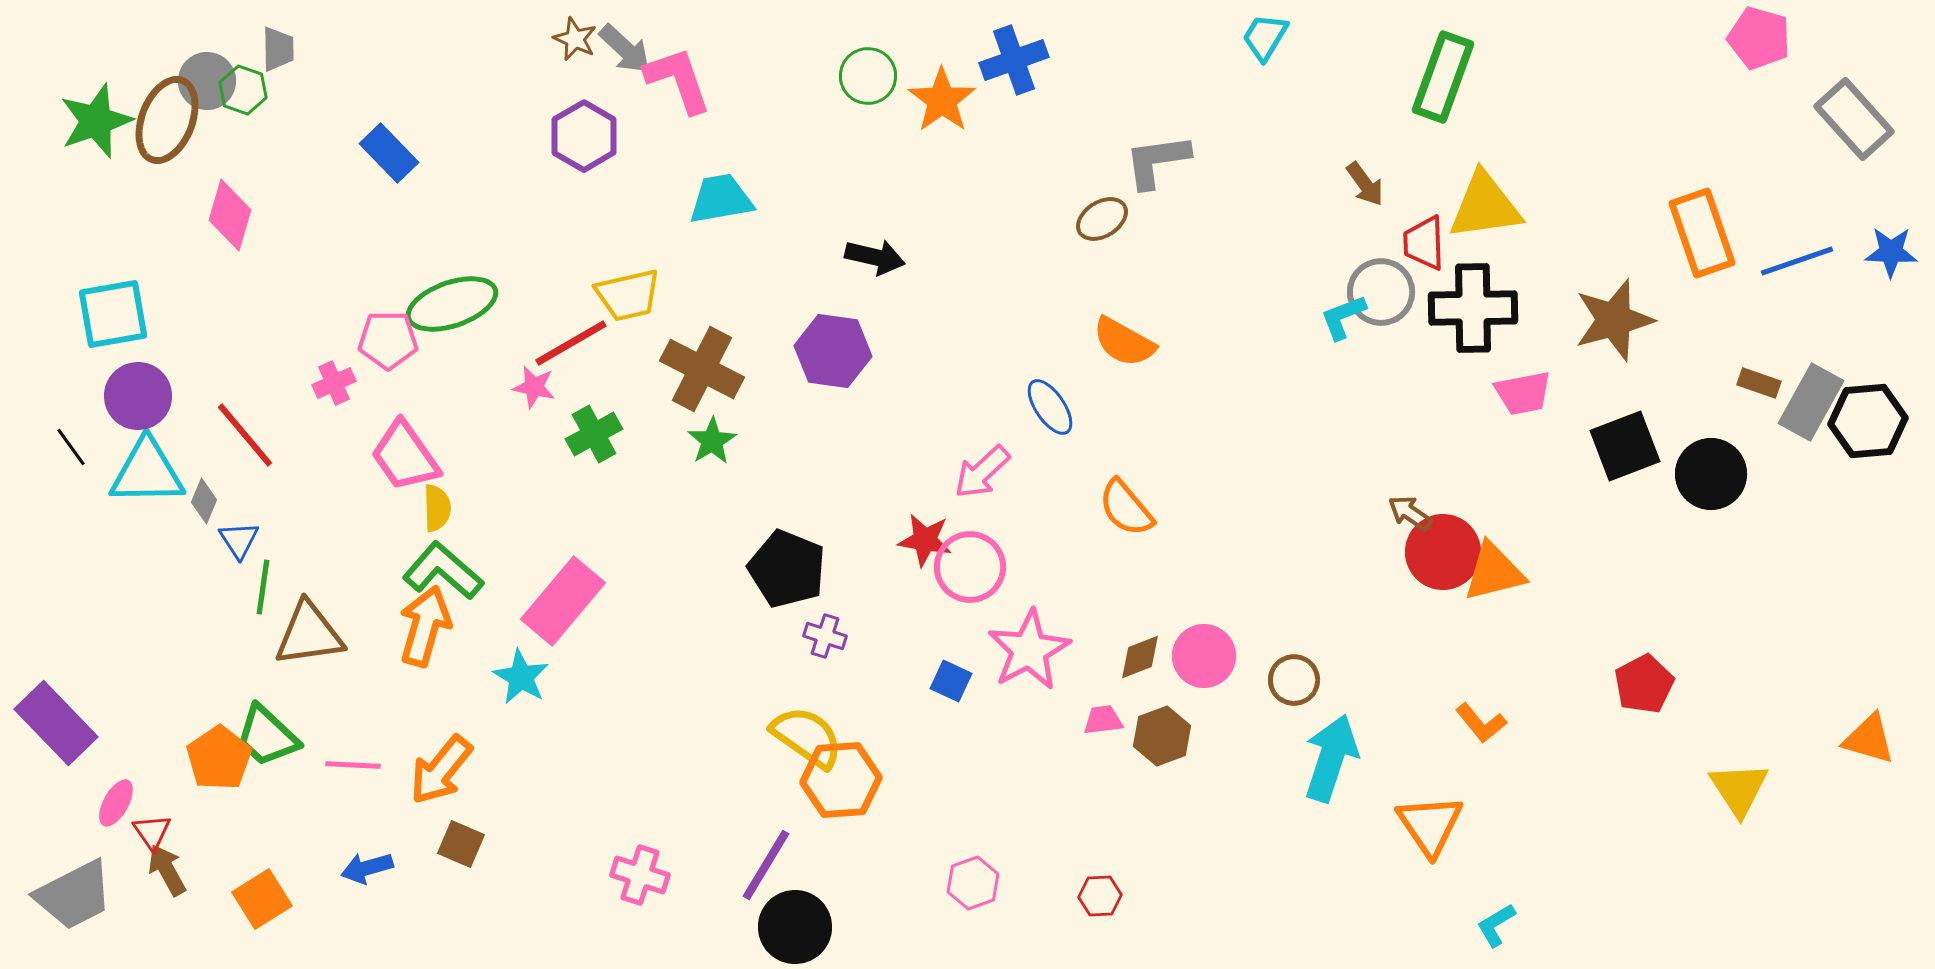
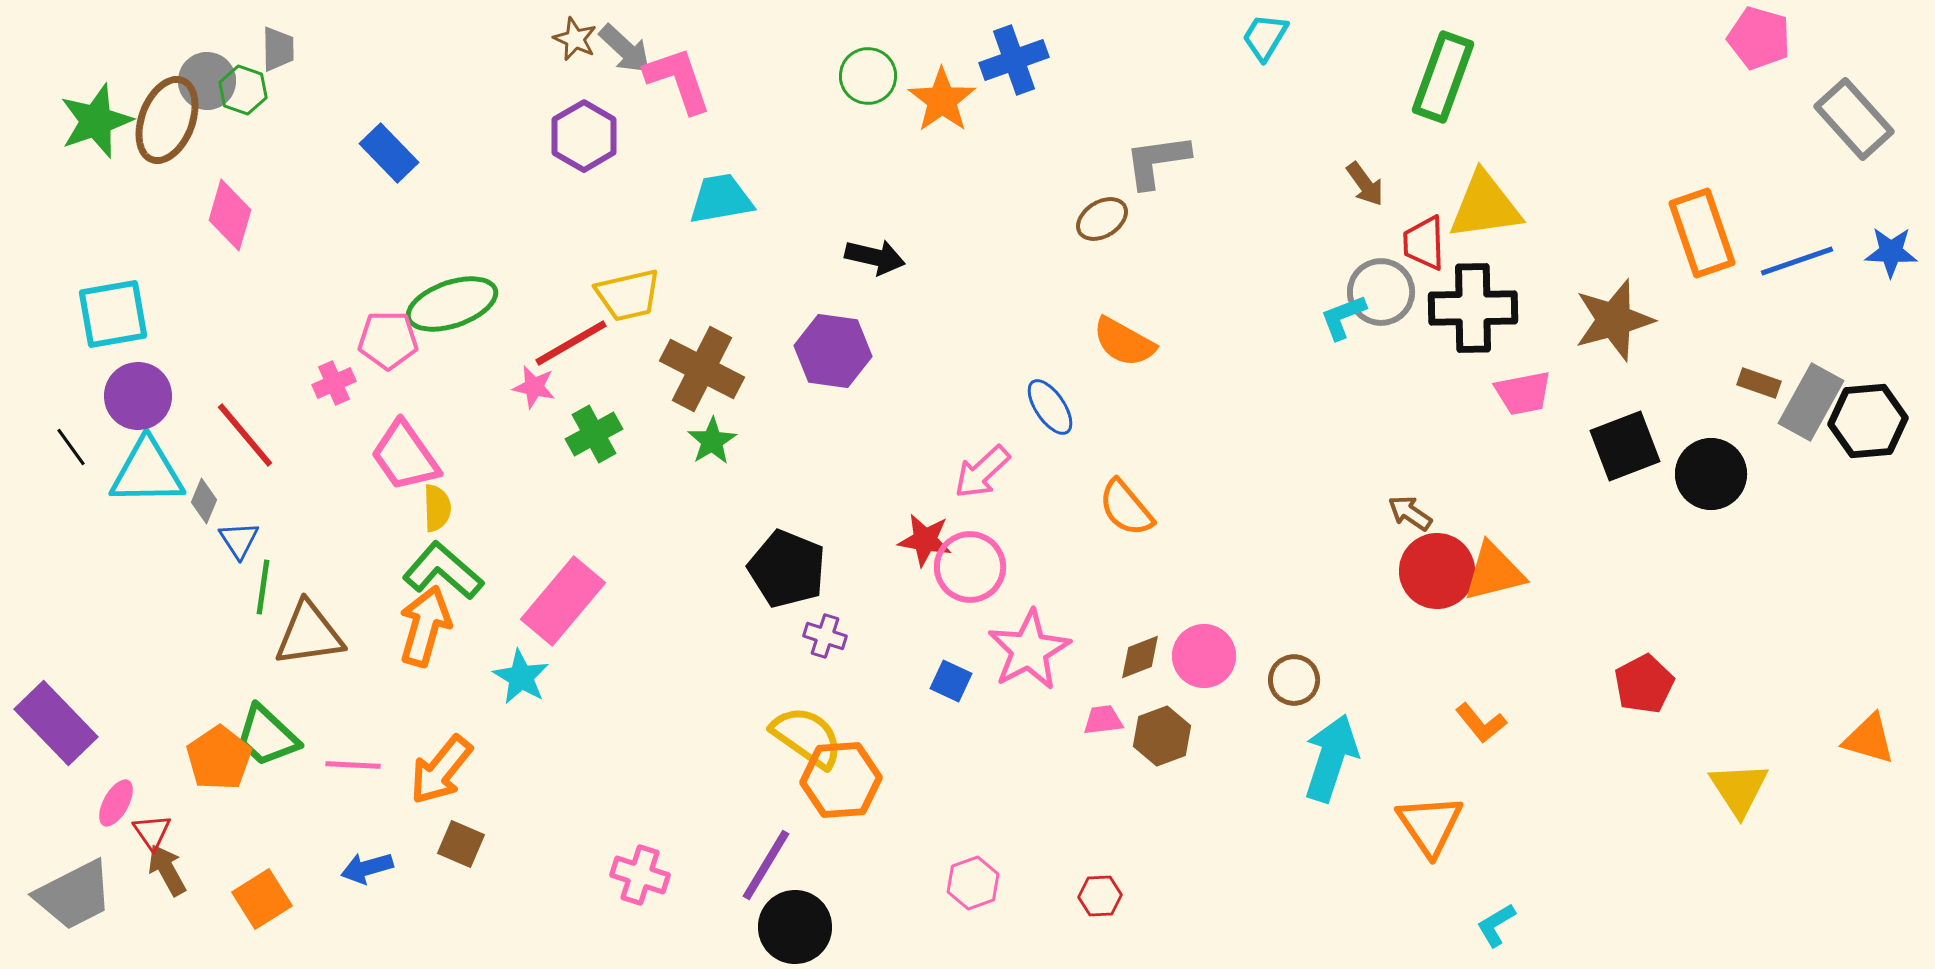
red circle at (1443, 552): moved 6 px left, 19 px down
